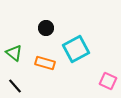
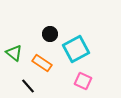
black circle: moved 4 px right, 6 px down
orange rectangle: moved 3 px left; rotated 18 degrees clockwise
pink square: moved 25 px left
black line: moved 13 px right
